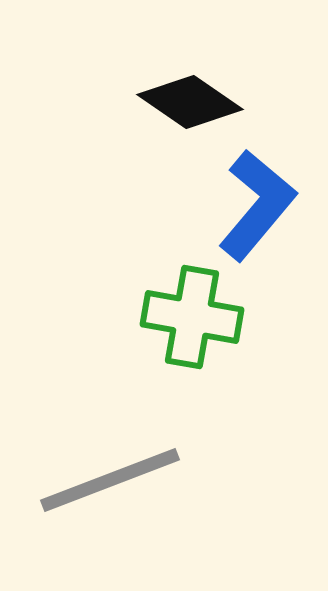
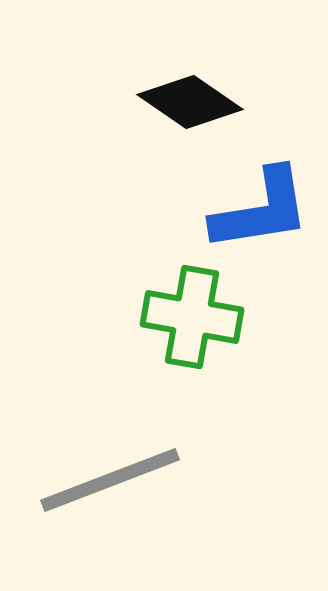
blue L-shape: moved 4 px right, 5 px down; rotated 41 degrees clockwise
